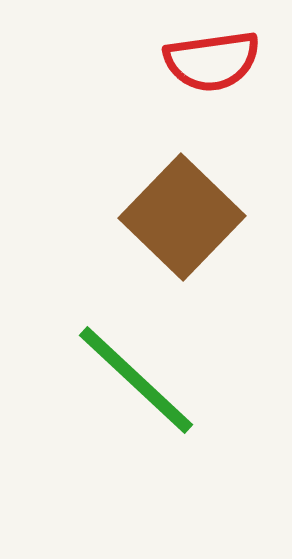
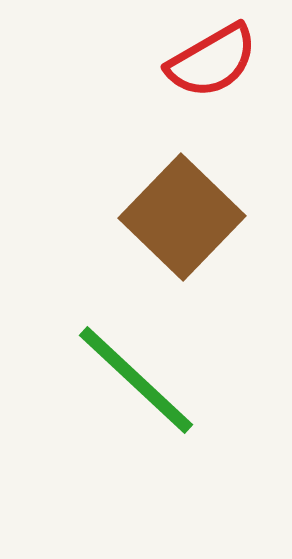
red semicircle: rotated 22 degrees counterclockwise
